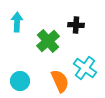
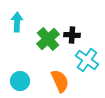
black cross: moved 4 px left, 10 px down
green cross: moved 2 px up
cyan cross: moved 2 px right, 8 px up
